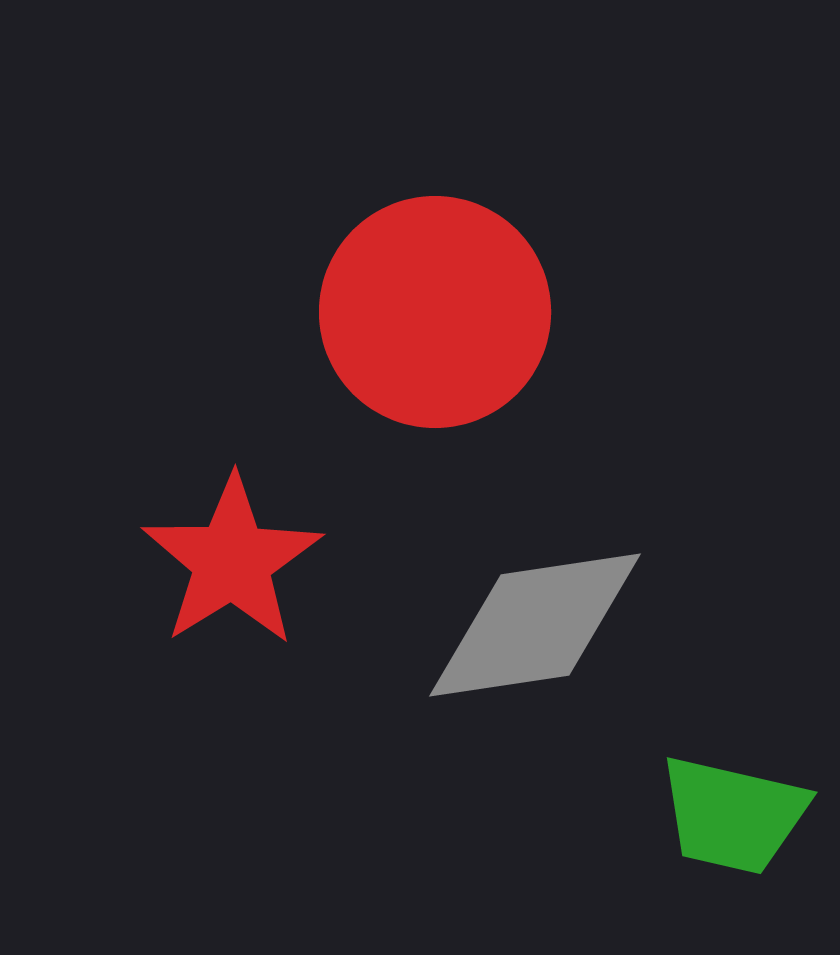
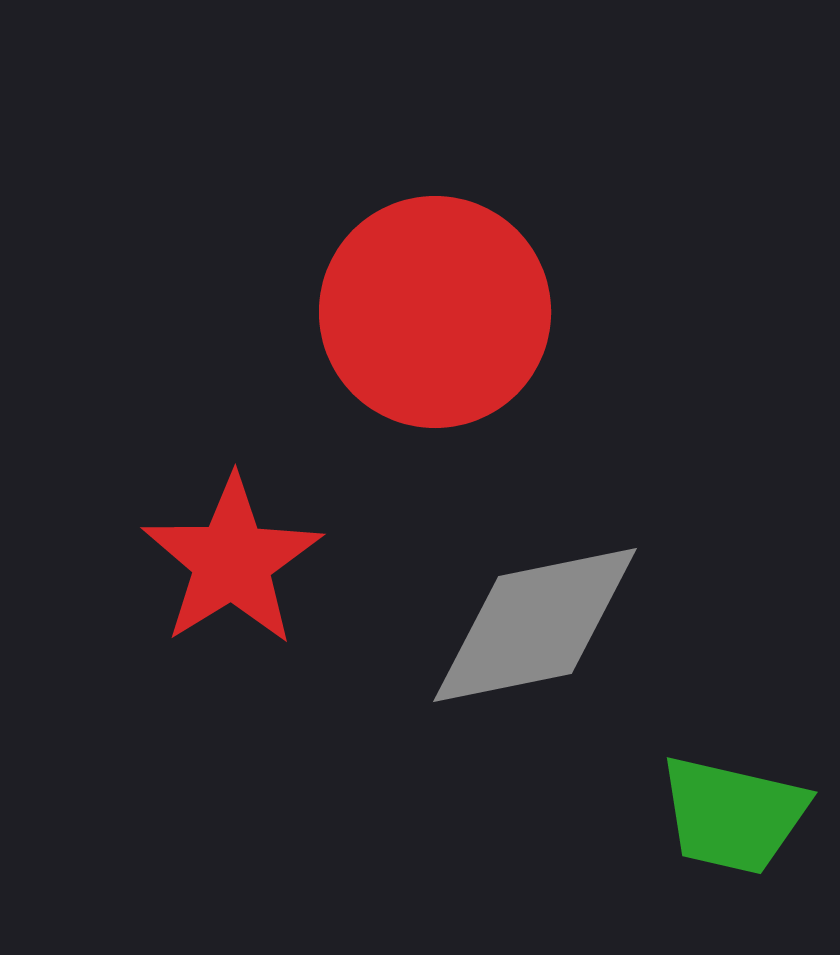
gray diamond: rotated 3 degrees counterclockwise
